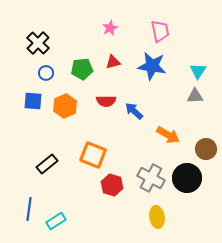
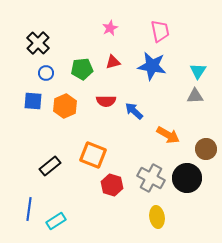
black rectangle: moved 3 px right, 2 px down
